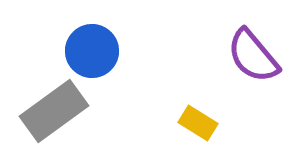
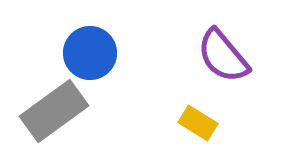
blue circle: moved 2 px left, 2 px down
purple semicircle: moved 30 px left
